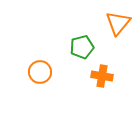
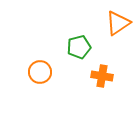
orange triangle: rotated 16 degrees clockwise
green pentagon: moved 3 px left
